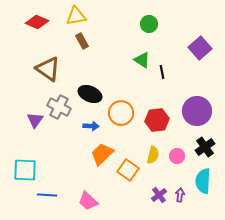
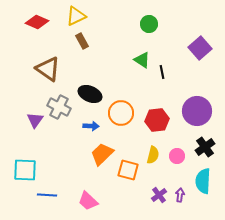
yellow triangle: rotated 15 degrees counterclockwise
orange square: rotated 20 degrees counterclockwise
